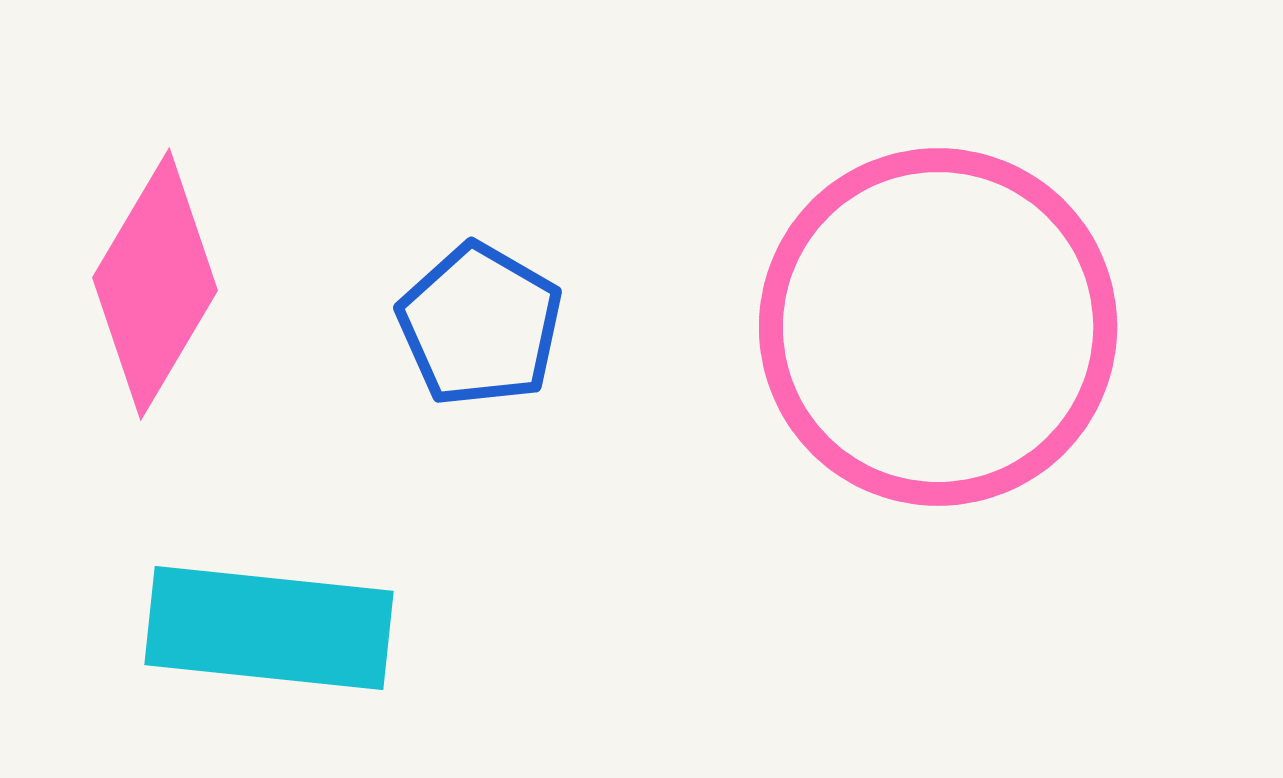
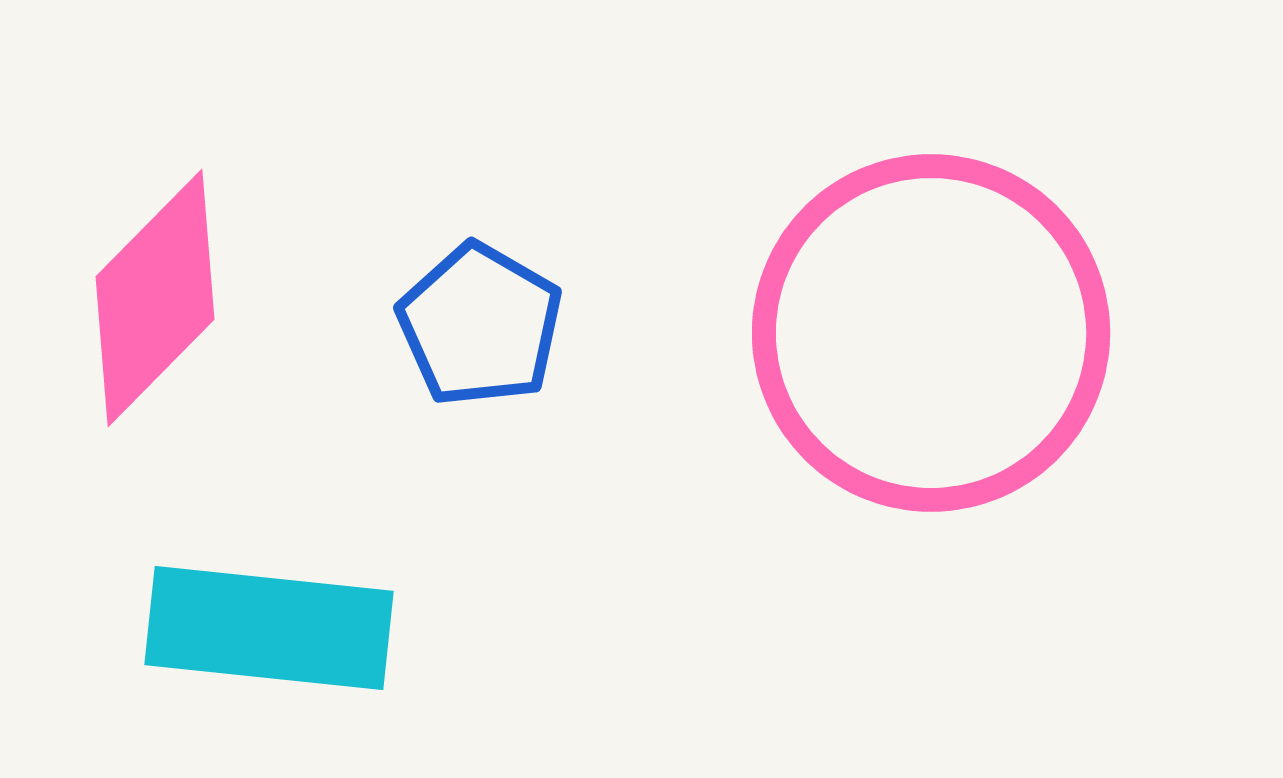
pink diamond: moved 14 px down; rotated 14 degrees clockwise
pink circle: moved 7 px left, 6 px down
